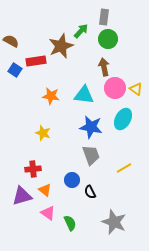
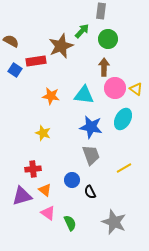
gray rectangle: moved 3 px left, 6 px up
green arrow: moved 1 px right
brown arrow: rotated 12 degrees clockwise
